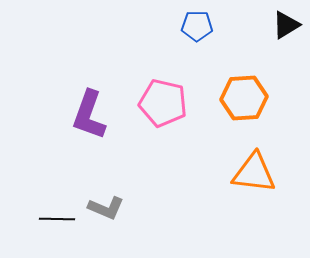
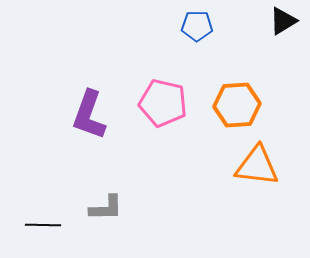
black triangle: moved 3 px left, 4 px up
orange hexagon: moved 7 px left, 7 px down
orange triangle: moved 3 px right, 7 px up
gray L-shape: rotated 24 degrees counterclockwise
black line: moved 14 px left, 6 px down
